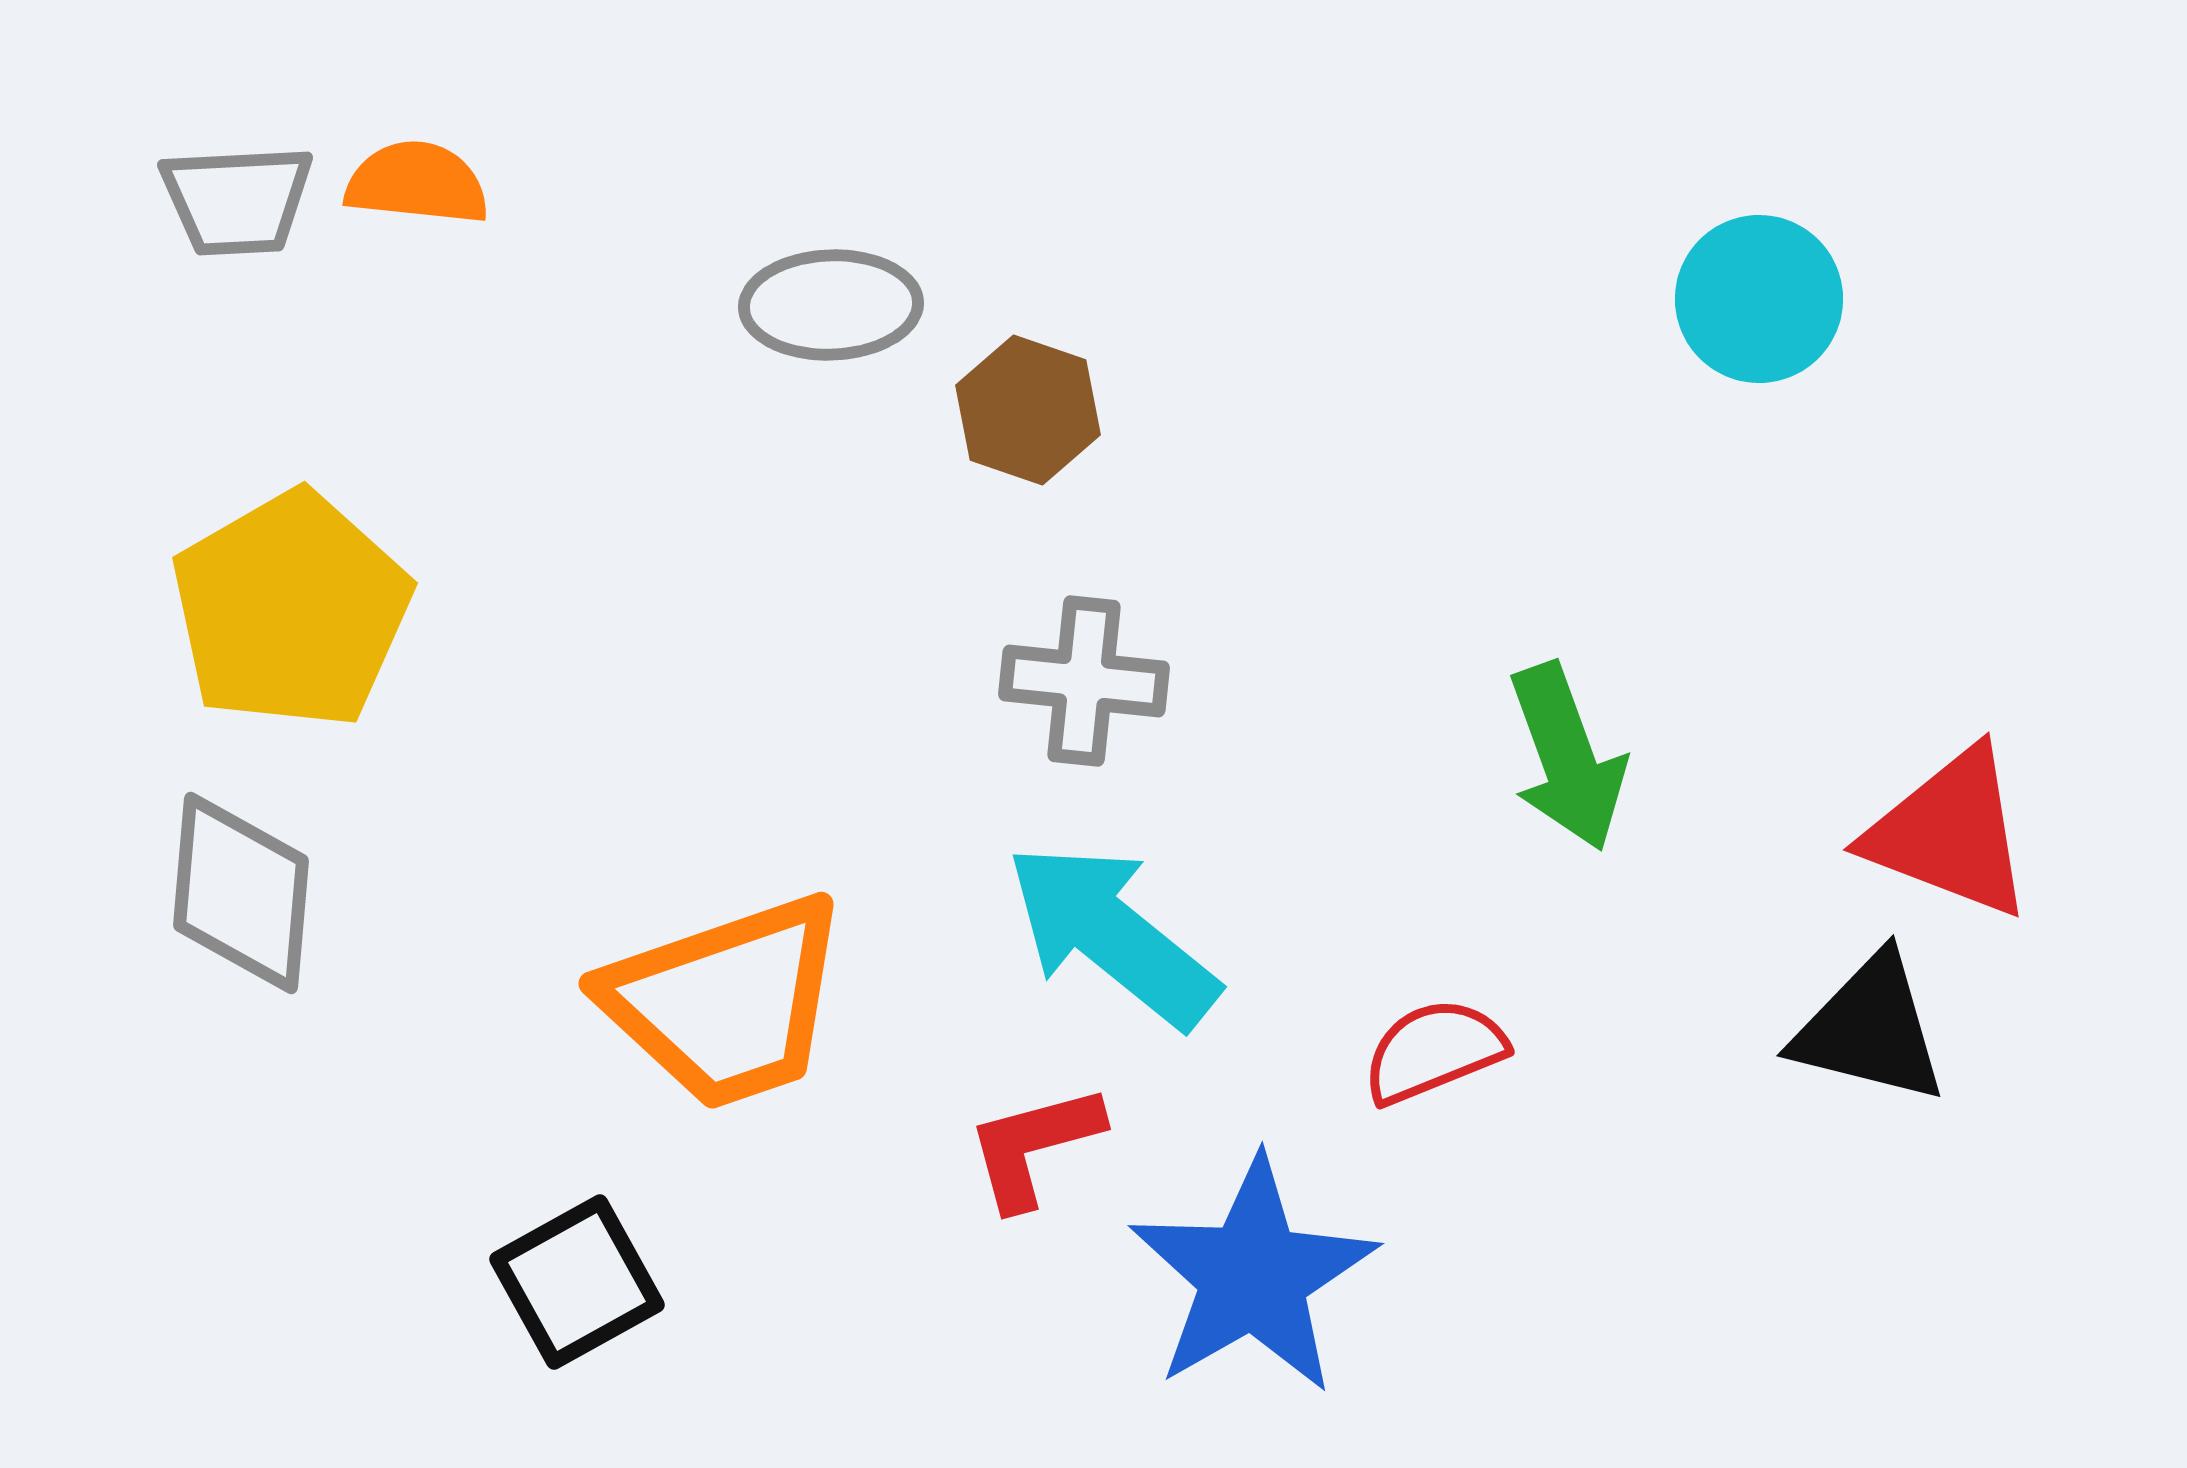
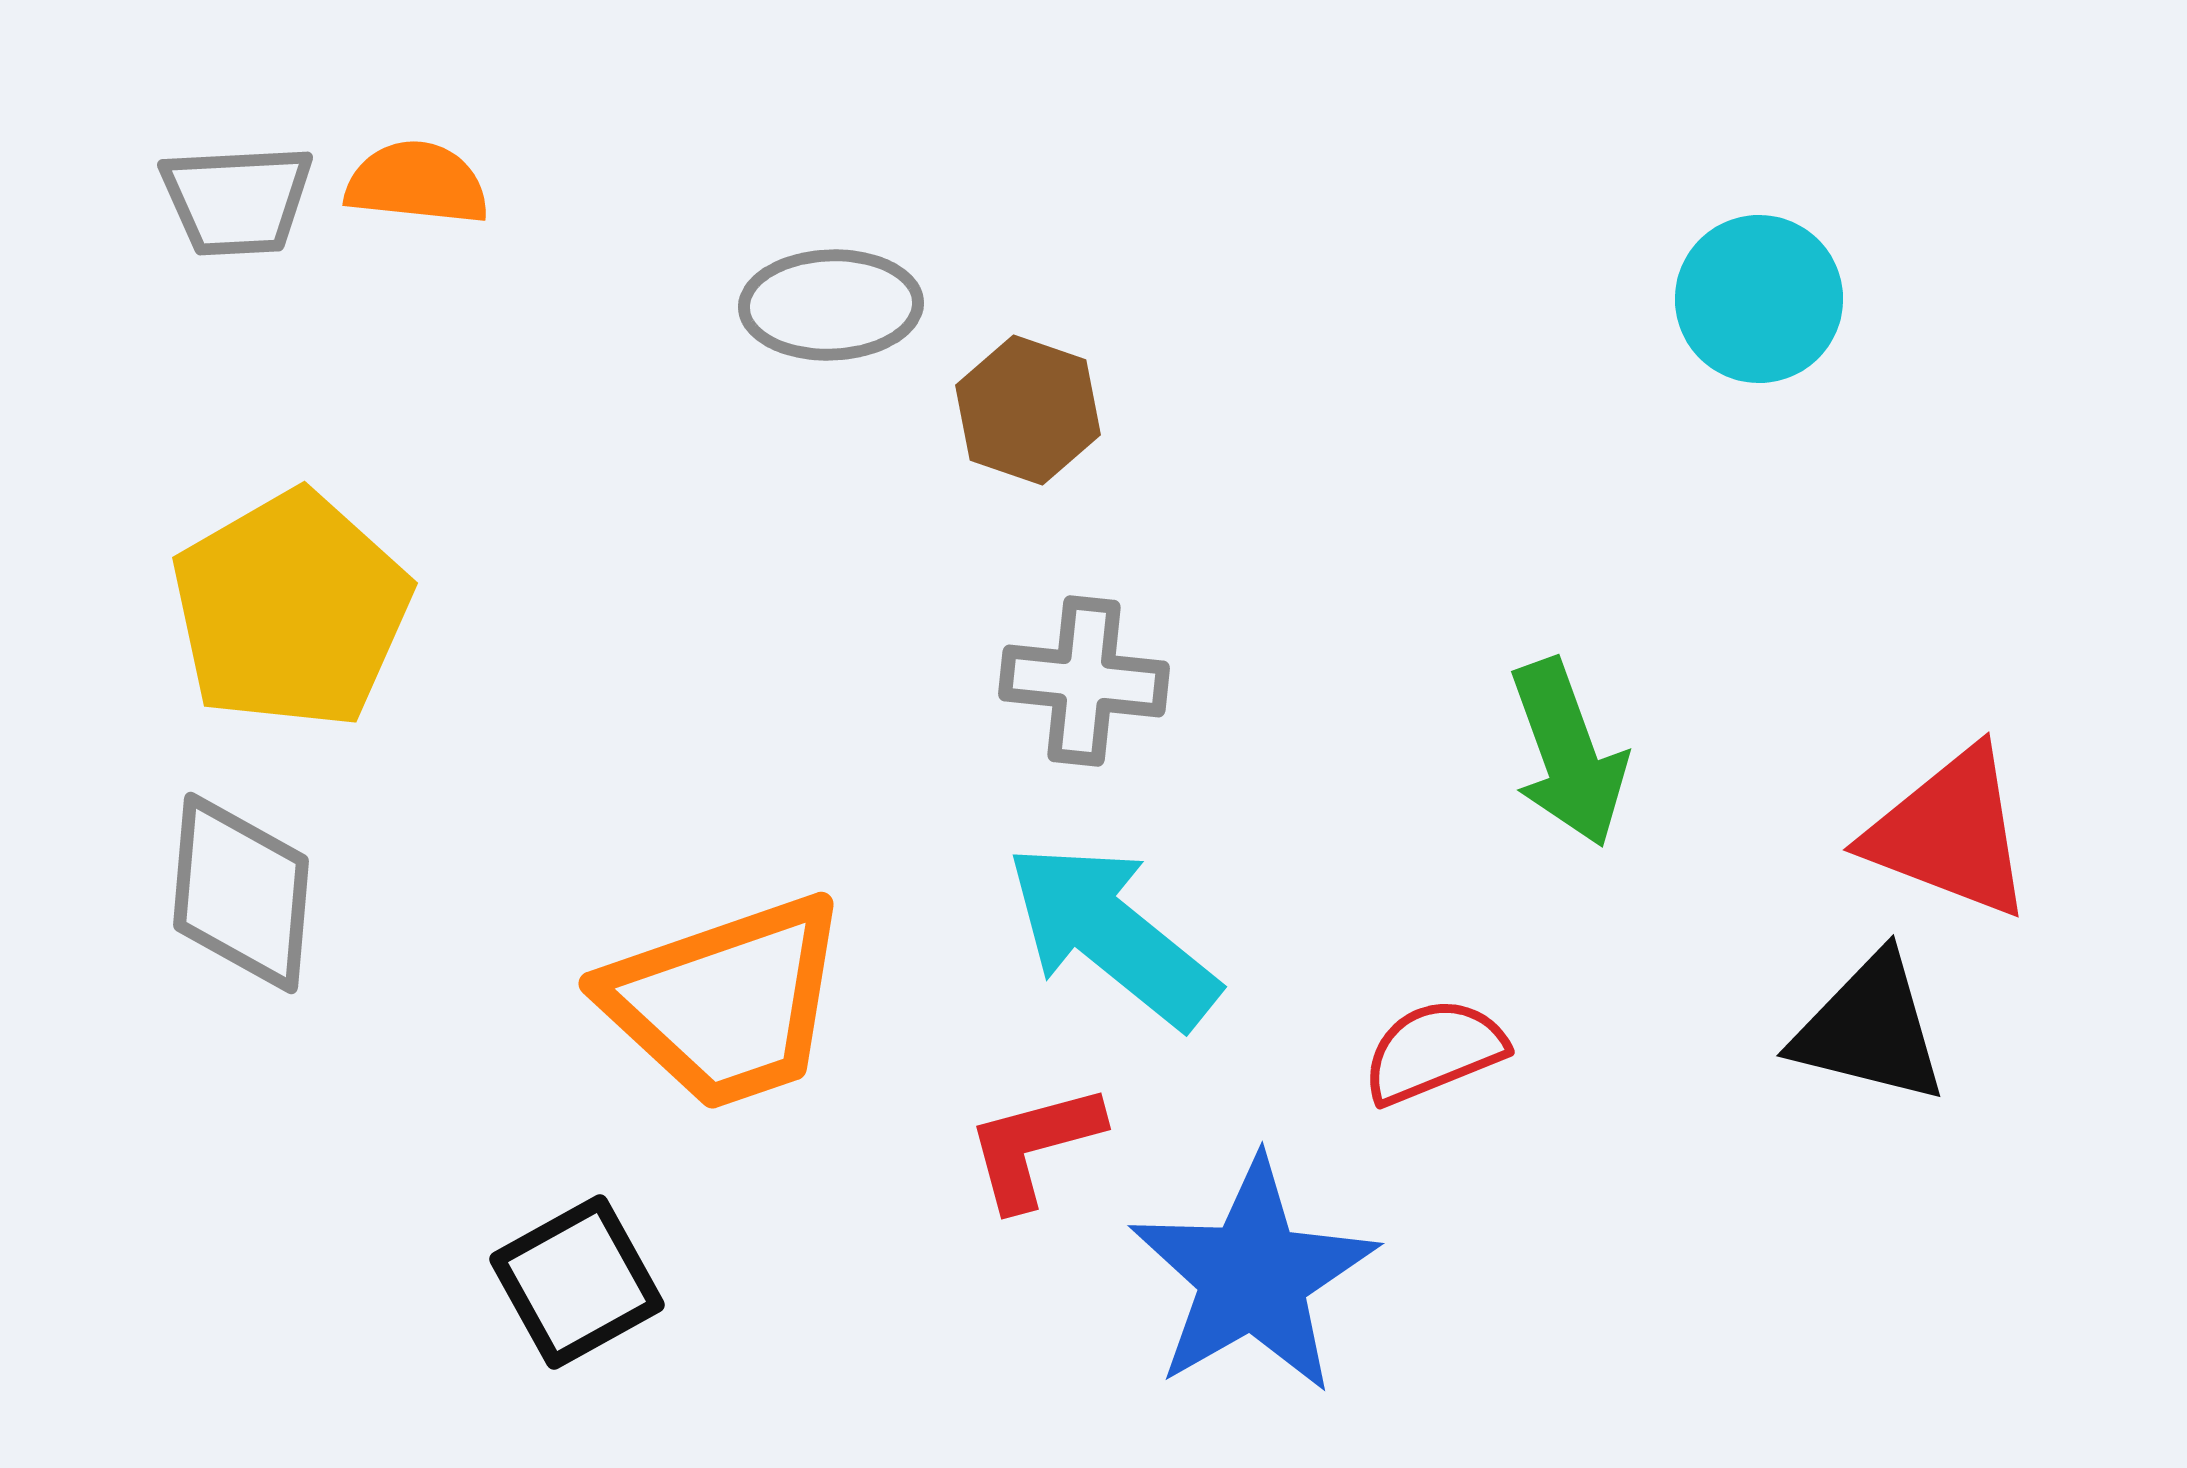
green arrow: moved 1 px right, 4 px up
